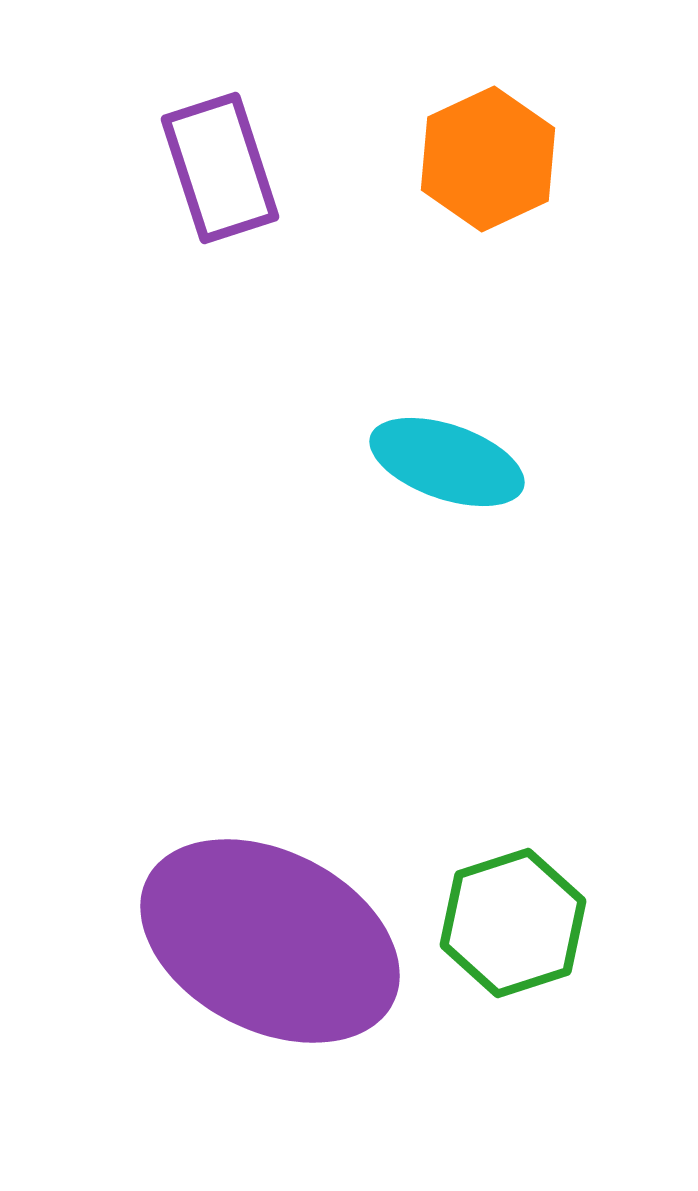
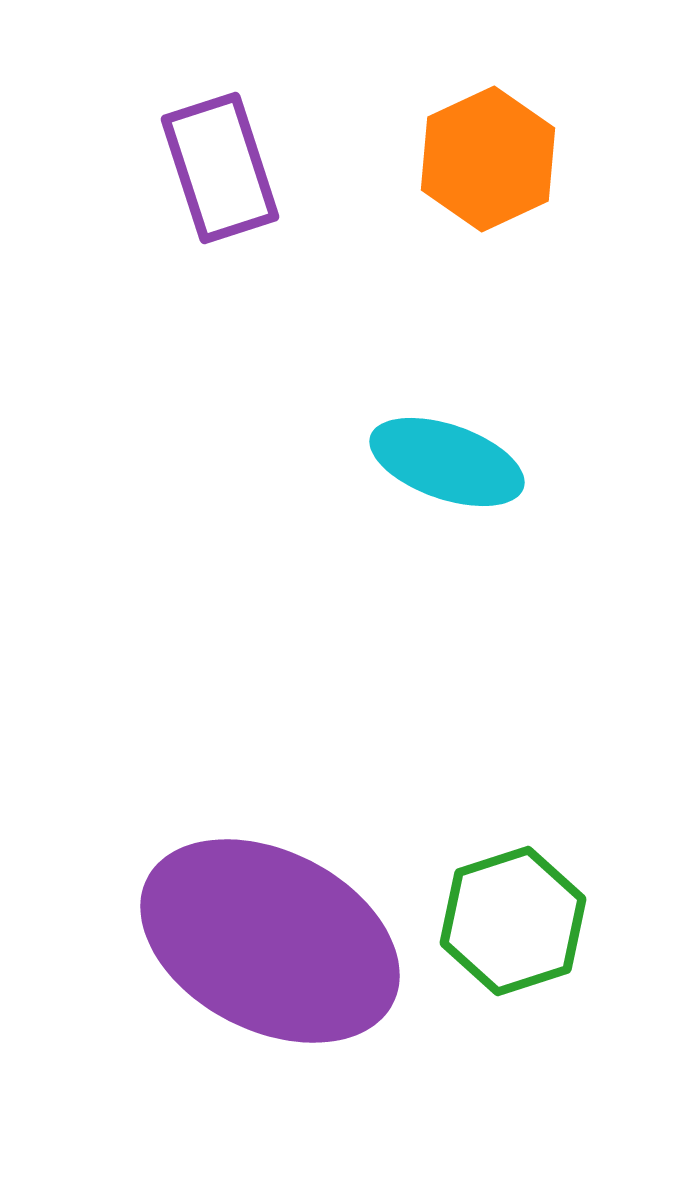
green hexagon: moved 2 px up
